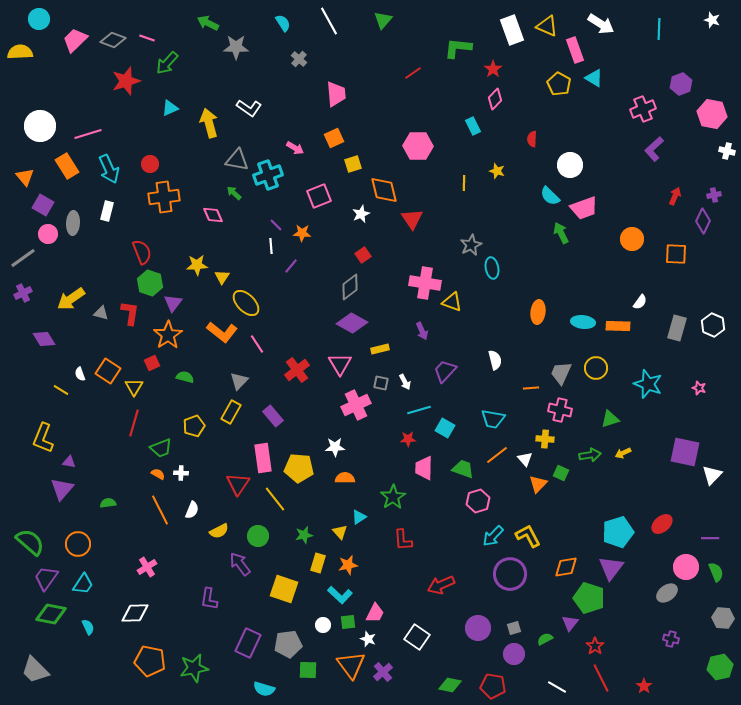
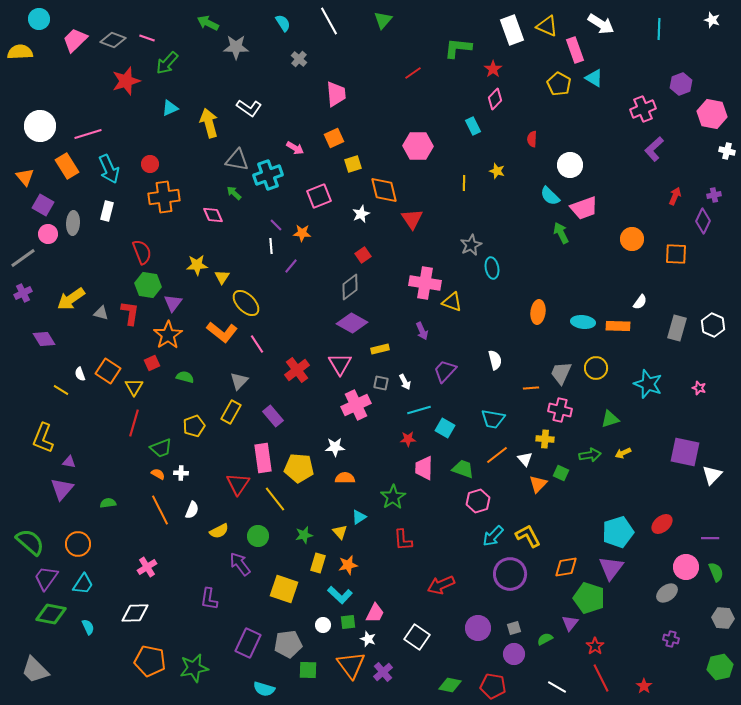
green hexagon at (150, 283): moved 2 px left, 2 px down; rotated 10 degrees counterclockwise
